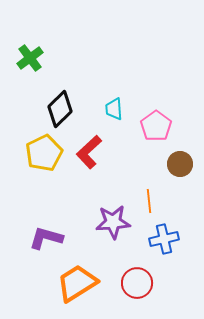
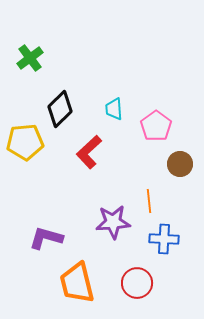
yellow pentagon: moved 19 px left, 11 px up; rotated 21 degrees clockwise
blue cross: rotated 16 degrees clockwise
orange trapezoid: rotated 72 degrees counterclockwise
